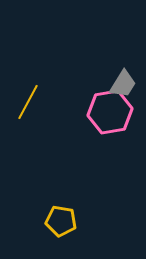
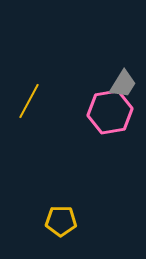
yellow line: moved 1 px right, 1 px up
yellow pentagon: rotated 8 degrees counterclockwise
